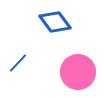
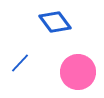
blue line: moved 2 px right
